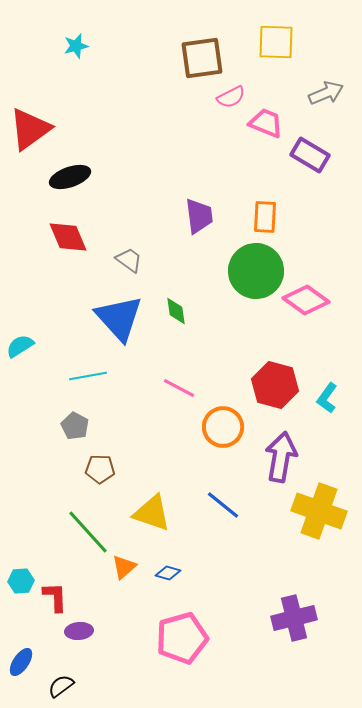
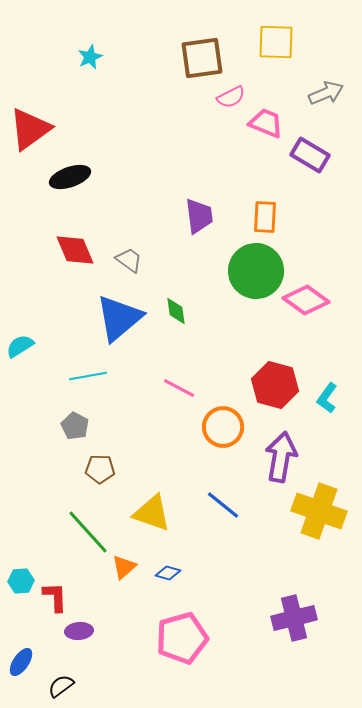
cyan star: moved 14 px right, 11 px down; rotated 10 degrees counterclockwise
red diamond: moved 7 px right, 13 px down
blue triangle: rotated 32 degrees clockwise
